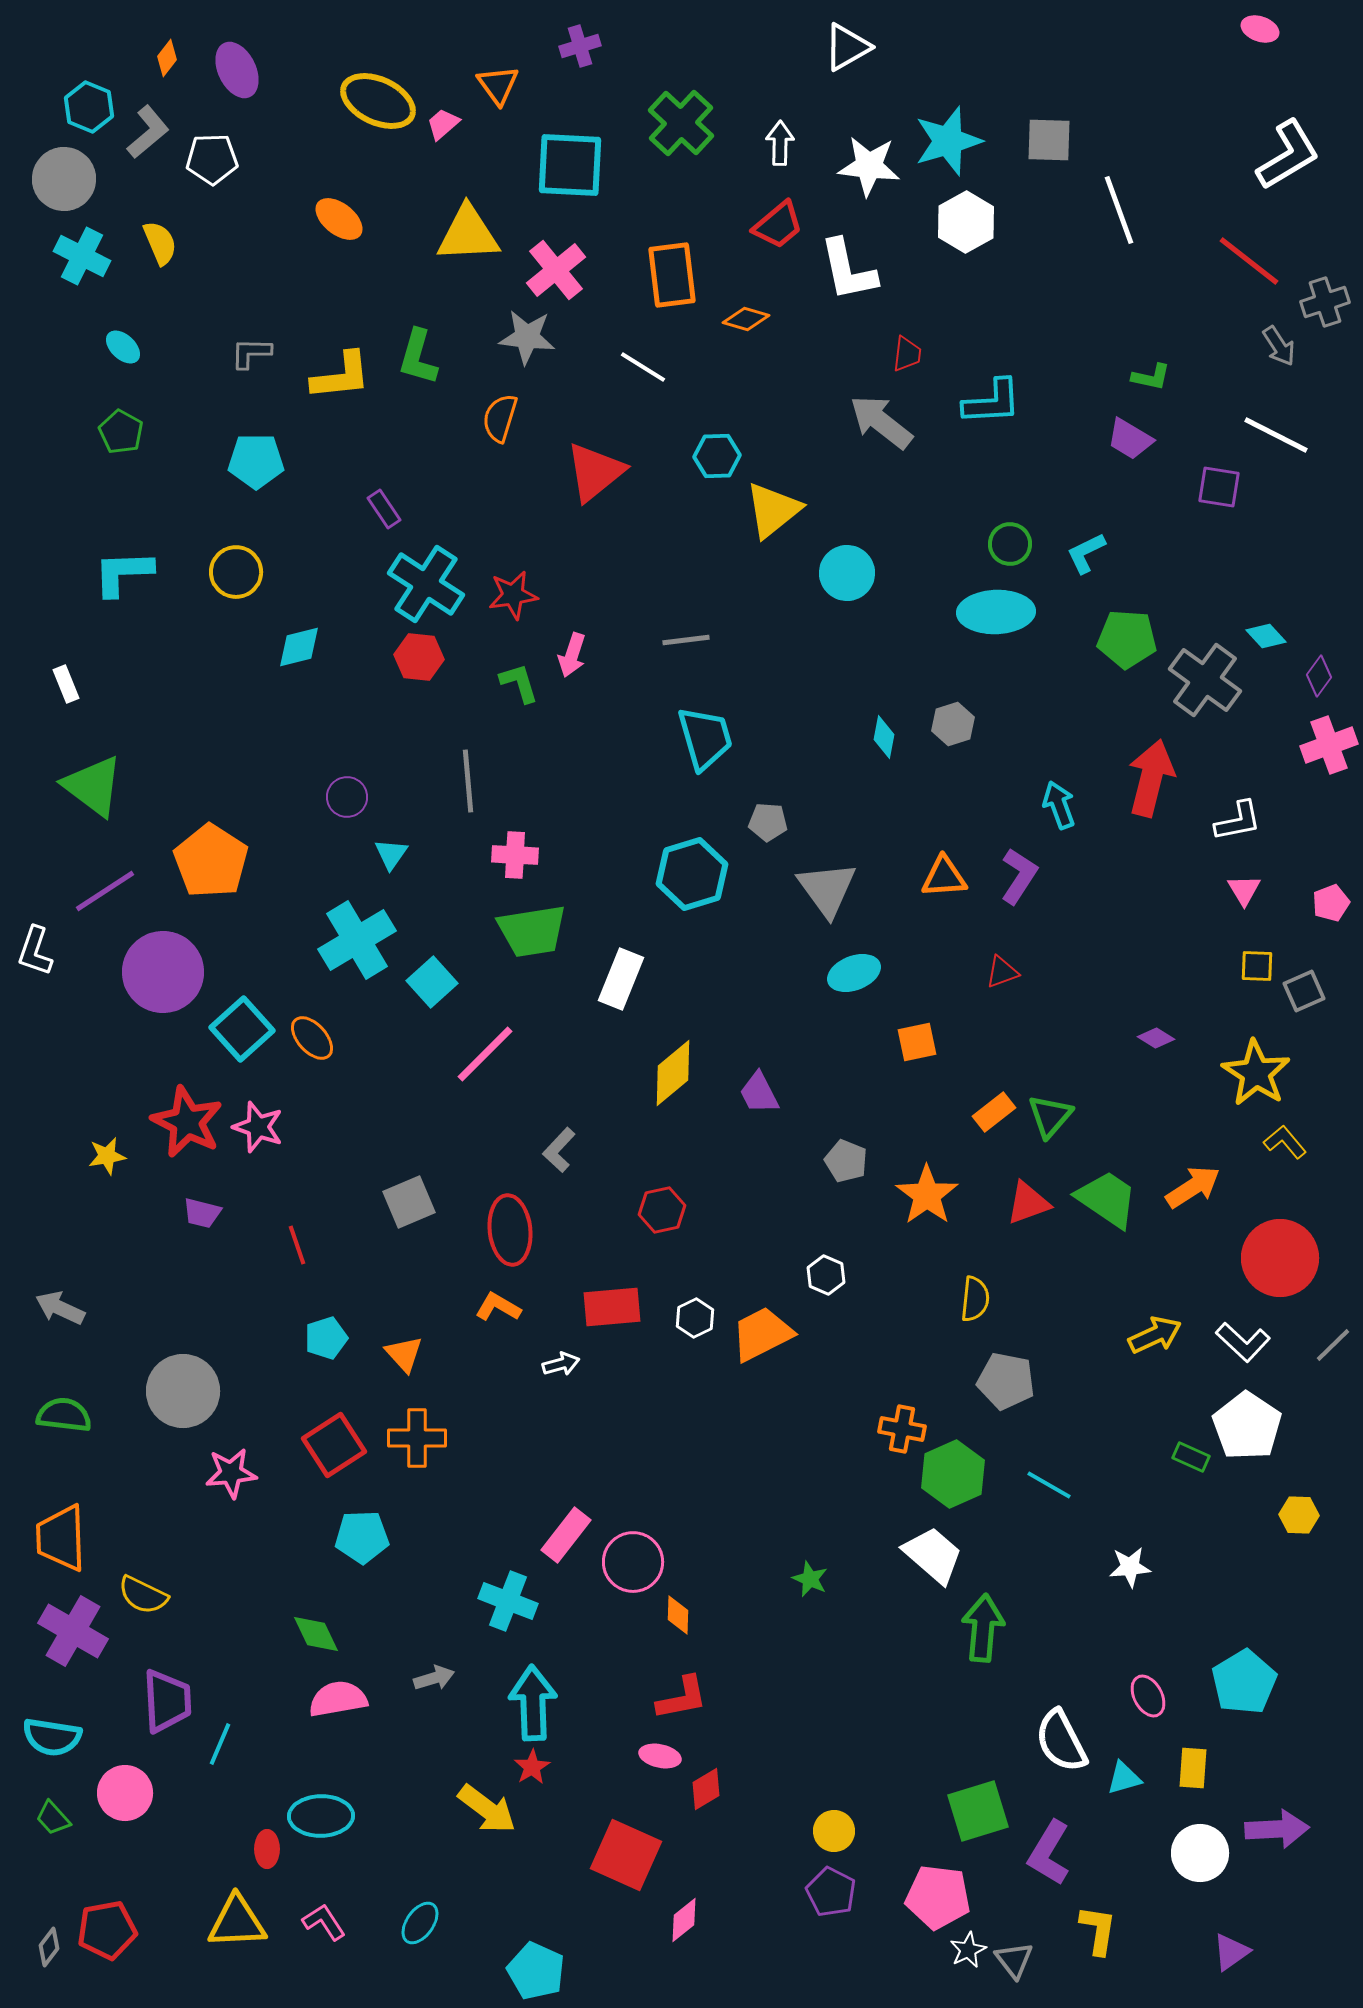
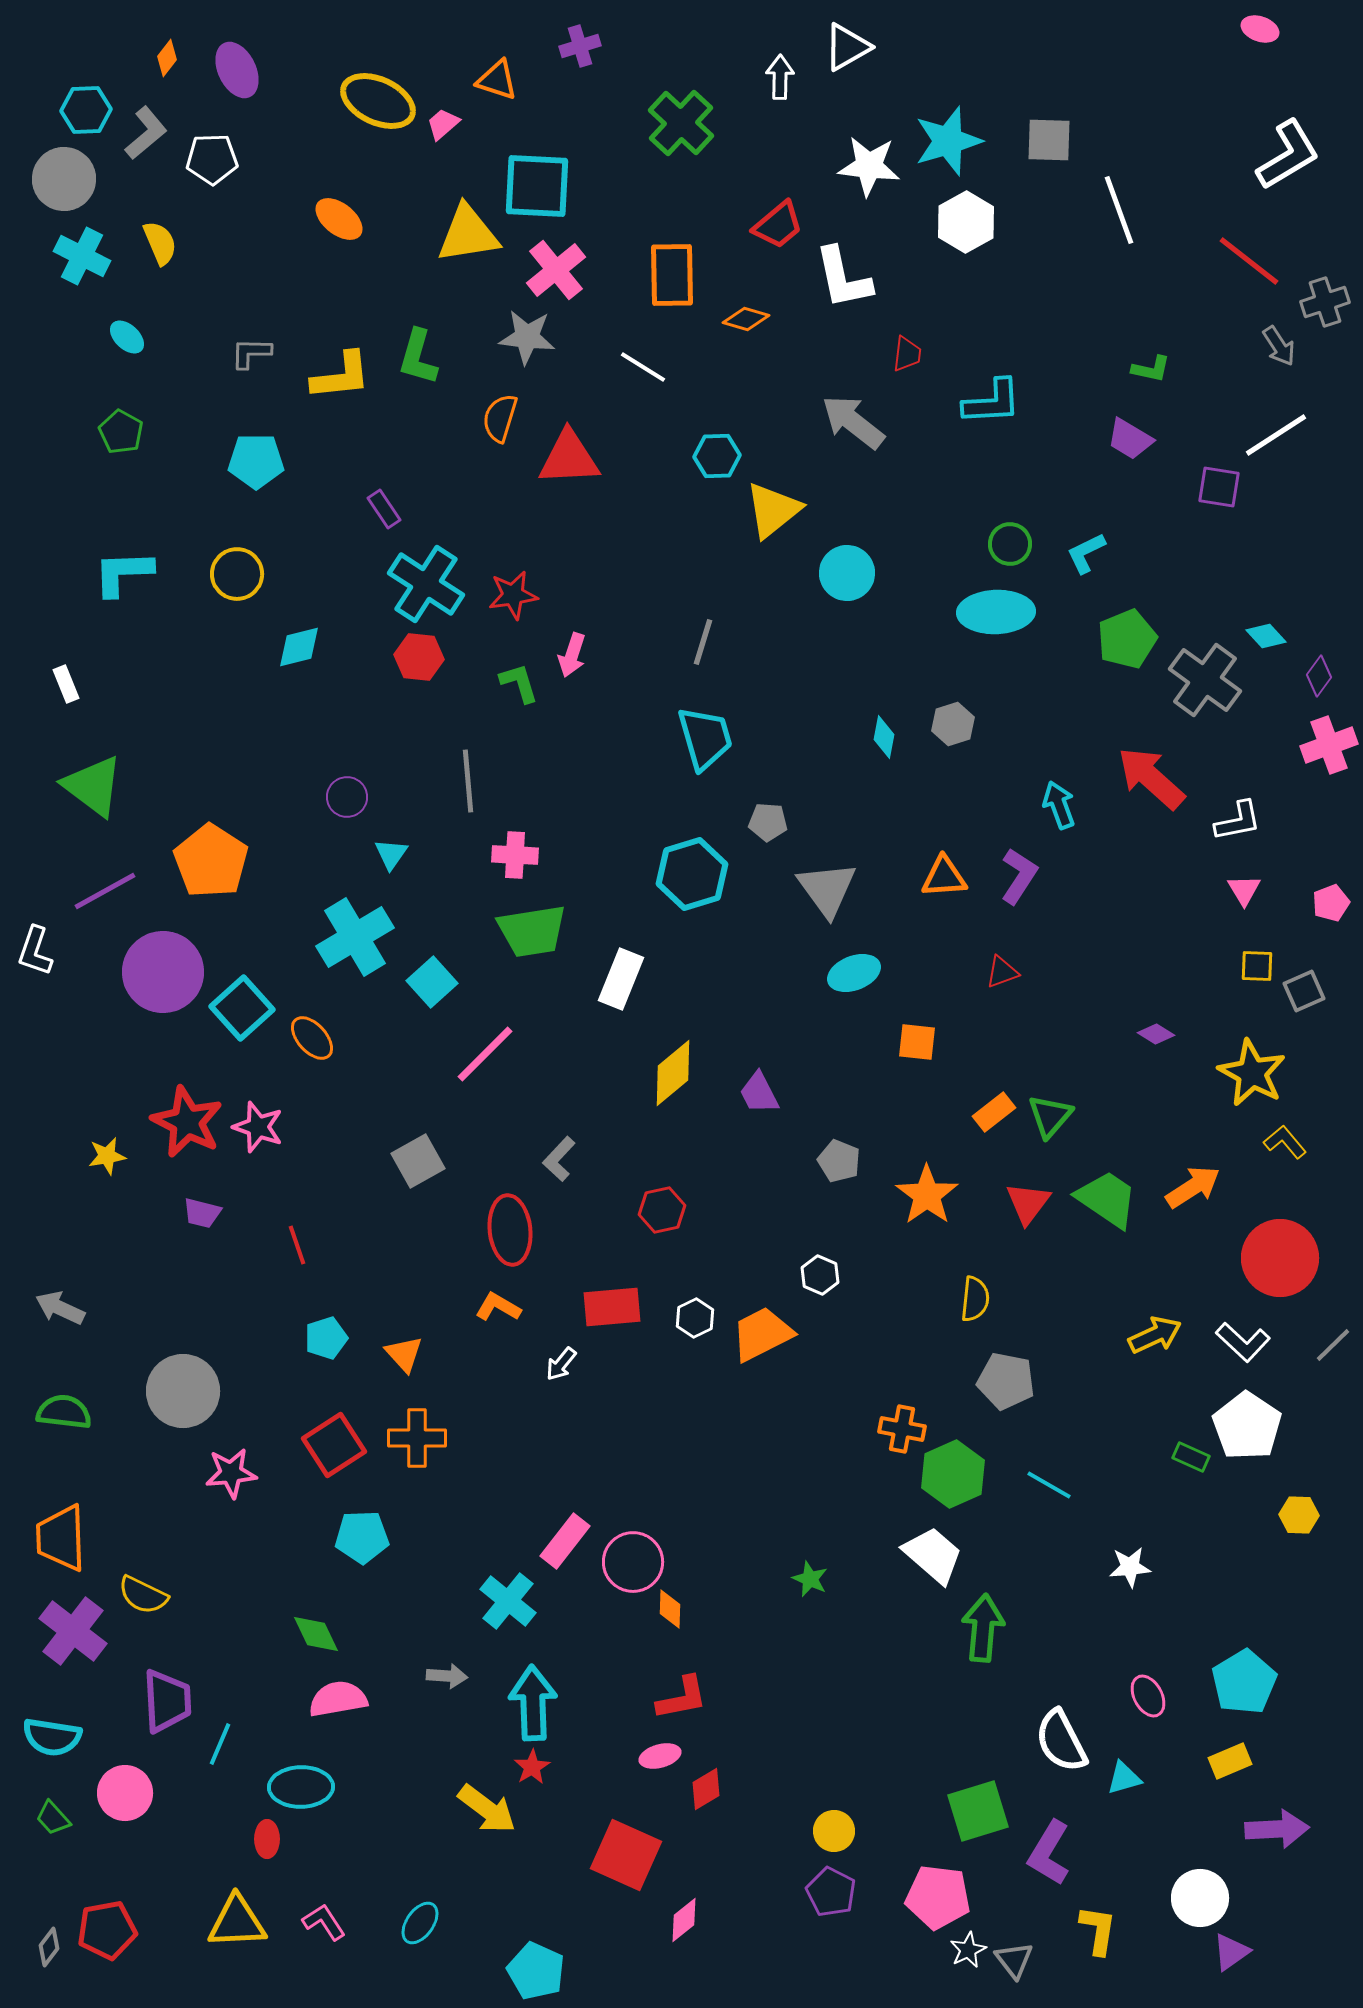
orange triangle at (498, 85): moved 1 px left, 5 px up; rotated 36 degrees counterclockwise
cyan hexagon at (89, 107): moved 3 px left, 3 px down; rotated 24 degrees counterclockwise
gray L-shape at (148, 132): moved 2 px left, 1 px down
white arrow at (780, 143): moved 66 px up
cyan square at (570, 165): moved 33 px left, 21 px down
yellow triangle at (468, 234): rotated 6 degrees counterclockwise
white L-shape at (848, 270): moved 5 px left, 8 px down
orange rectangle at (672, 275): rotated 6 degrees clockwise
cyan ellipse at (123, 347): moved 4 px right, 10 px up
green L-shape at (1151, 377): moved 8 px up
gray arrow at (881, 422): moved 28 px left
white line at (1276, 435): rotated 60 degrees counterclockwise
red triangle at (595, 472): moved 26 px left, 14 px up; rotated 36 degrees clockwise
yellow circle at (236, 572): moved 1 px right, 2 px down
green pentagon at (1127, 639): rotated 26 degrees counterclockwise
gray line at (686, 640): moved 17 px right, 2 px down; rotated 66 degrees counterclockwise
red arrow at (1151, 778): rotated 62 degrees counterclockwise
purple line at (105, 891): rotated 4 degrees clockwise
cyan cross at (357, 940): moved 2 px left, 3 px up
cyan square at (242, 1029): moved 21 px up
purple diamond at (1156, 1038): moved 4 px up
orange square at (917, 1042): rotated 18 degrees clockwise
yellow star at (1256, 1073): moved 4 px left; rotated 4 degrees counterclockwise
gray L-shape at (559, 1150): moved 9 px down
gray pentagon at (846, 1161): moved 7 px left
gray square at (409, 1202): moved 9 px right, 41 px up; rotated 6 degrees counterclockwise
red triangle at (1028, 1203): rotated 33 degrees counterclockwise
white hexagon at (826, 1275): moved 6 px left
white arrow at (561, 1364): rotated 144 degrees clockwise
green semicircle at (64, 1415): moved 3 px up
pink rectangle at (566, 1535): moved 1 px left, 6 px down
cyan cross at (508, 1601): rotated 18 degrees clockwise
orange diamond at (678, 1615): moved 8 px left, 6 px up
purple cross at (73, 1631): rotated 8 degrees clockwise
gray arrow at (434, 1678): moved 13 px right, 2 px up; rotated 21 degrees clockwise
pink ellipse at (660, 1756): rotated 27 degrees counterclockwise
yellow rectangle at (1193, 1768): moved 37 px right, 7 px up; rotated 63 degrees clockwise
cyan ellipse at (321, 1816): moved 20 px left, 29 px up
red ellipse at (267, 1849): moved 10 px up
white circle at (1200, 1853): moved 45 px down
